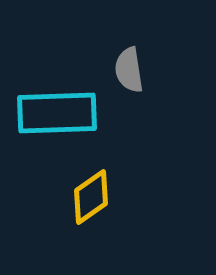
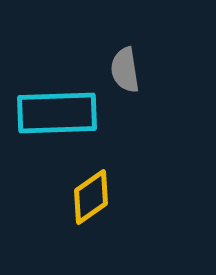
gray semicircle: moved 4 px left
